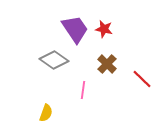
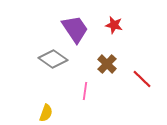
red star: moved 10 px right, 4 px up
gray diamond: moved 1 px left, 1 px up
pink line: moved 2 px right, 1 px down
